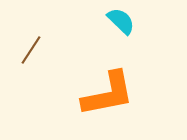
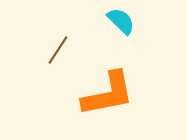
brown line: moved 27 px right
